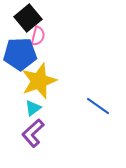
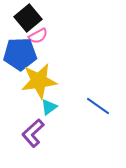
pink semicircle: rotated 48 degrees clockwise
yellow star: rotated 12 degrees clockwise
cyan triangle: moved 16 px right, 1 px up
